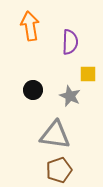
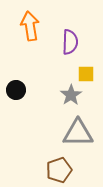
yellow square: moved 2 px left
black circle: moved 17 px left
gray star: moved 1 px right, 1 px up; rotated 15 degrees clockwise
gray triangle: moved 23 px right, 2 px up; rotated 8 degrees counterclockwise
